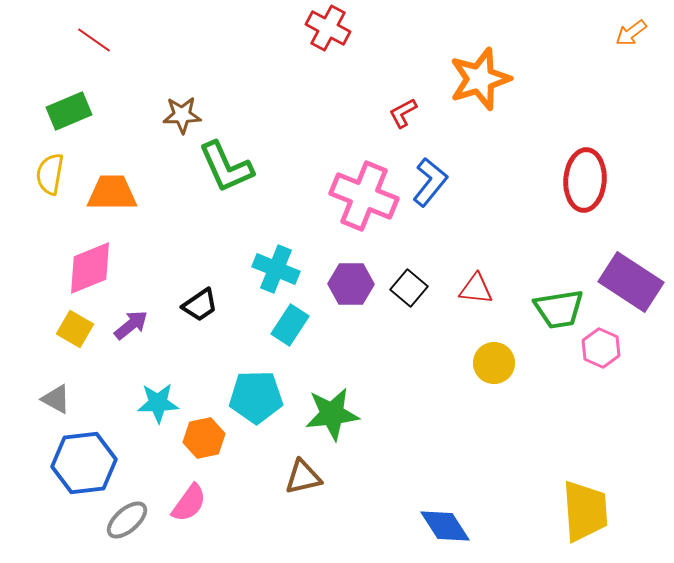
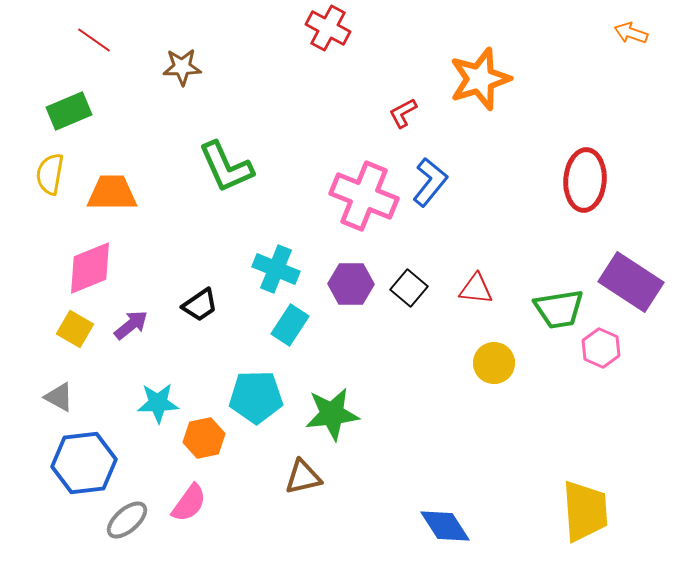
orange arrow: rotated 56 degrees clockwise
brown star: moved 48 px up
gray triangle: moved 3 px right, 2 px up
